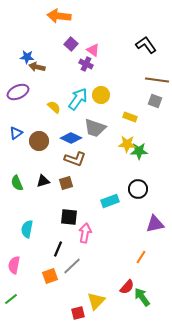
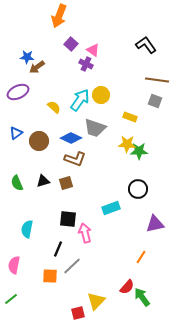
orange arrow: rotated 75 degrees counterclockwise
brown arrow: rotated 49 degrees counterclockwise
cyan arrow: moved 2 px right, 1 px down
cyan rectangle: moved 1 px right, 7 px down
black square: moved 1 px left, 2 px down
pink arrow: rotated 24 degrees counterclockwise
orange square: rotated 21 degrees clockwise
